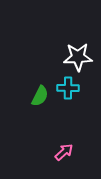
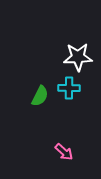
cyan cross: moved 1 px right
pink arrow: rotated 84 degrees clockwise
